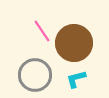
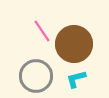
brown circle: moved 1 px down
gray circle: moved 1 px right, 1 px down
